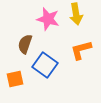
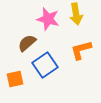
brown semicircle: moved 2 px right, 1 px up; rotated 30 degrees clockwise
blue square: rotated 20 degrees clockwise
